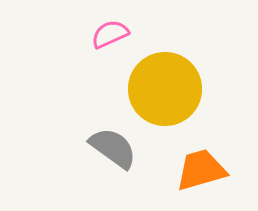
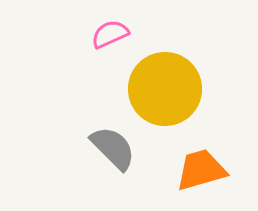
gray semicircle: rotated 9 degrees clockwise
